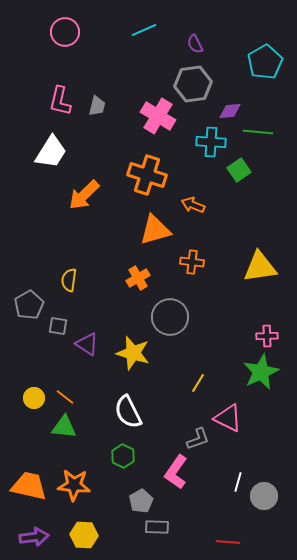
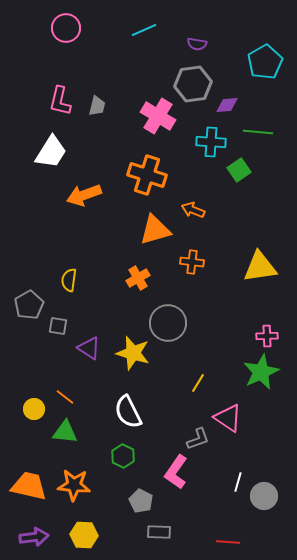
pink circle at (65, 32): moved 1 px right, 4 px up
purple semicircle at (195, 44): moved 2 px right; rotated 54 degrees counterclockwise
purple diamond at (230, 111): moved 3 px left, 6 px up
orange arrow at (84, 195): rotated 24 degrees clockwise
orange arrow at (193, 205): moved 5 px down
gray circle at (170, 317): moved 2 px left, 6 px down
purple triangle at (87, 344): moved 2 px right, 4 px down
yellow circle at (34, 398): moved 11 px down
pink triangle at (228, 418): rotated 8 degrees clockwise
green triangle at (64, 427): moved 1 px right, 5 px down
gray pentagon at (141, 501): rotated 15 degrees counterclockwise
gray rectangle at (157, 527): moved 2 px right, 5 px down
